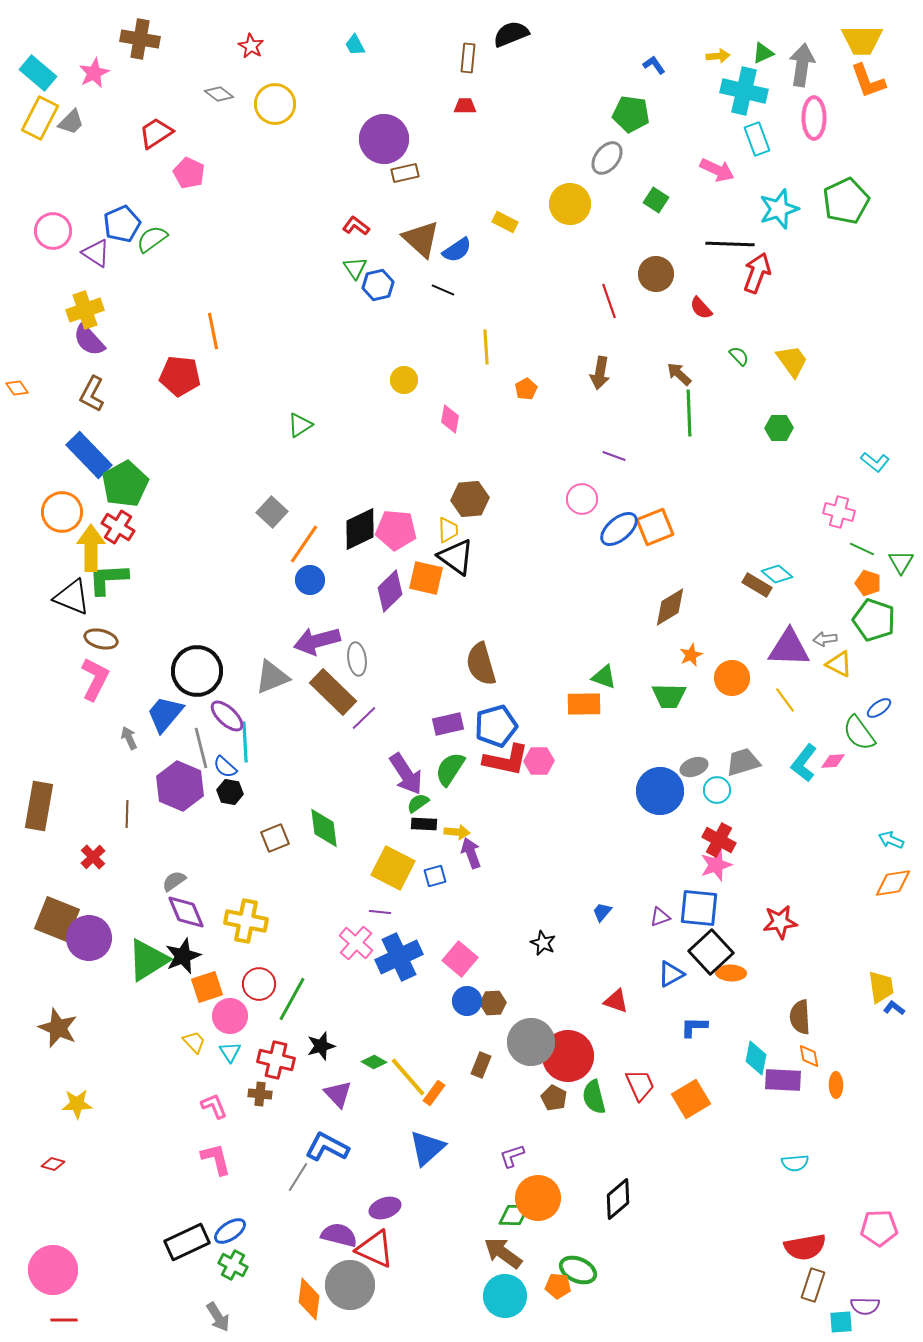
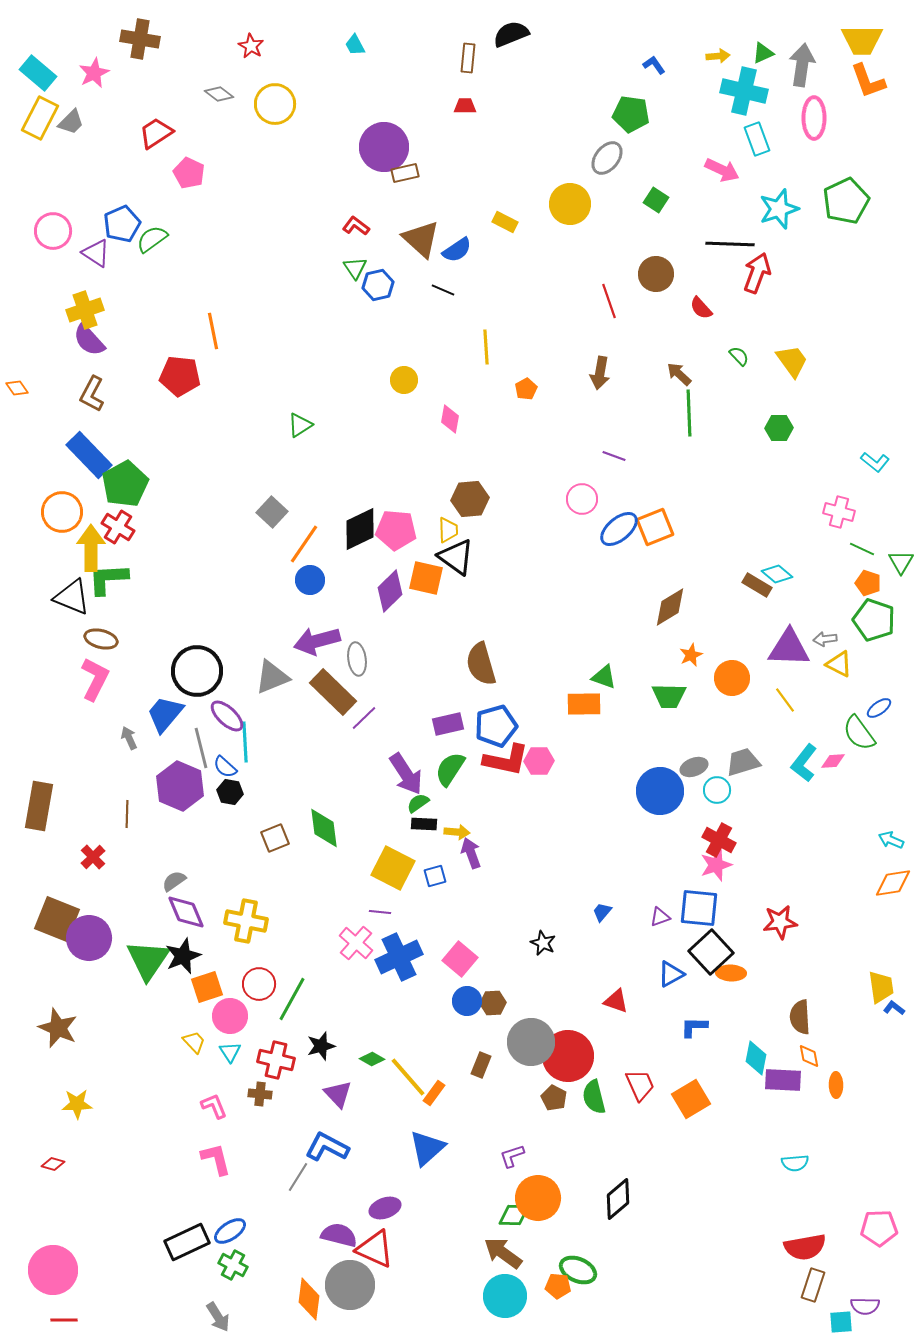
purple circle at (384, 139): moved 8 px down
pink arrow at (717, 170): moved 5 px right
green triangle at (148, 960): rotated 24 degrees counterclockwise
green diamond at (374, 1062): moved 2 px left, 3 px up
